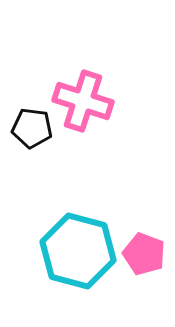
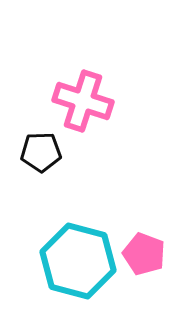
black pentagon: moved 9 px right, 24 px down; rotated 9 degrees counterclockwise
cyan hexagon: moved 10 px down
